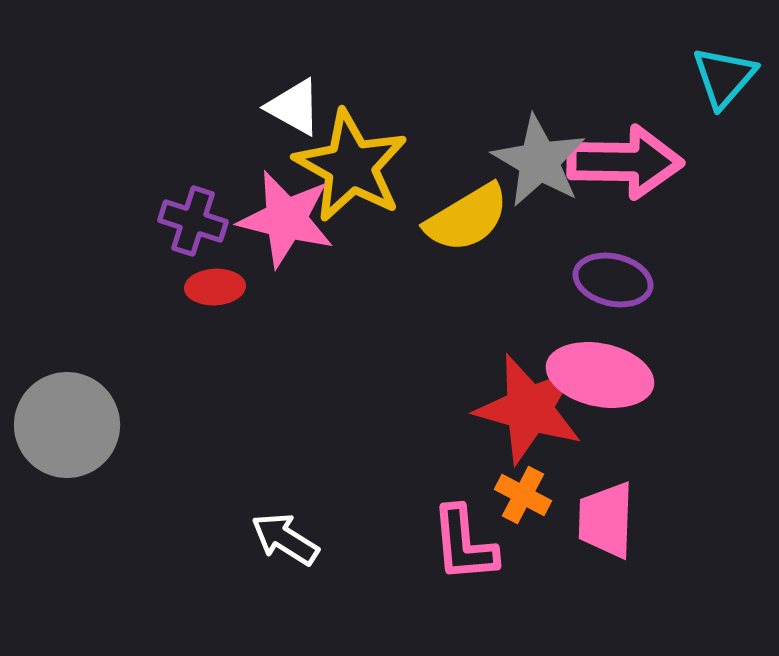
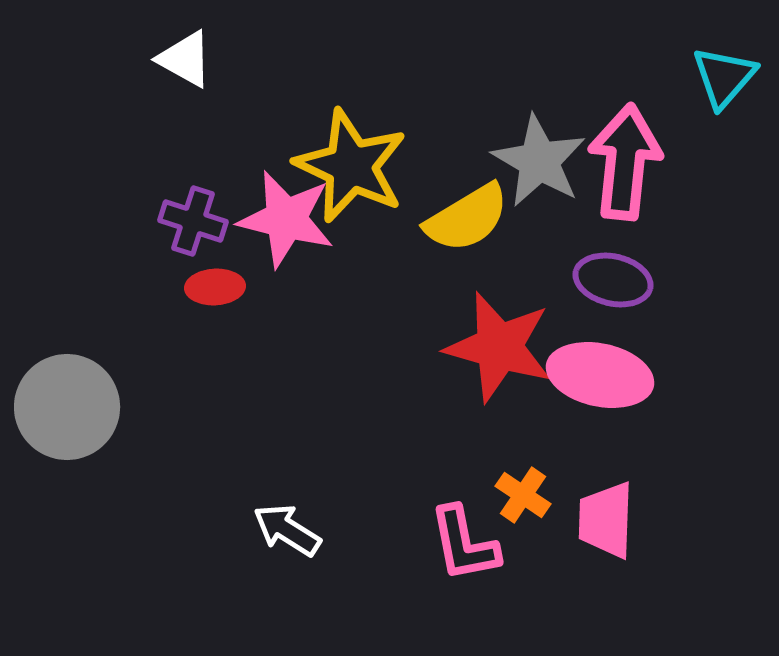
white triangle: moved 109 px left, 48 px up
pink arrow: rotated 85 degrees counterclockwise
yellow star: rotated 4 degrees counterclockwise
red star: moved 30 px left, 62 px up
gray circle: moved 18 px up
orange cross: rotated 6 degrees clockwise
white arrow: moved 2 px right, 9 px up
pink L-shape: rotated 6 degrees counterclockwise
